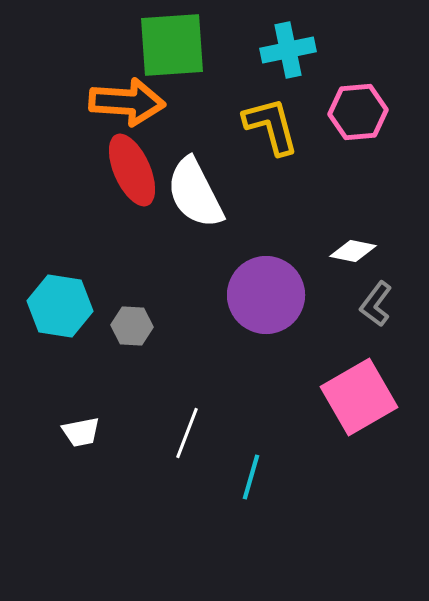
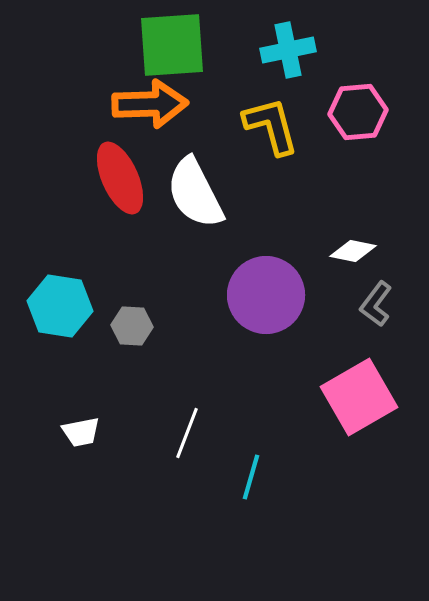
orange arrow: moved 23 px right, 2 px down; rotated 6 degrees counterclockwise
red ellipse: moved 12 px left, 8 px down
